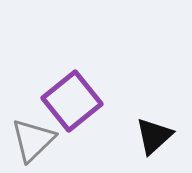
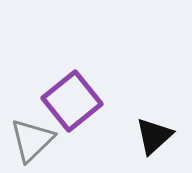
gray triangle: moved 1 px left
